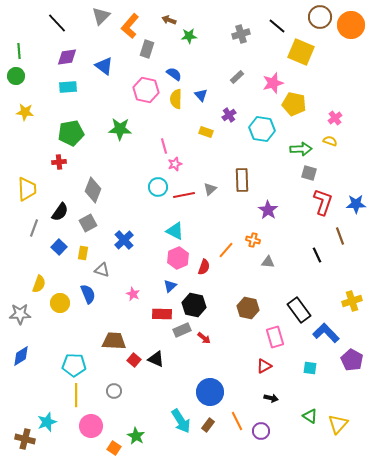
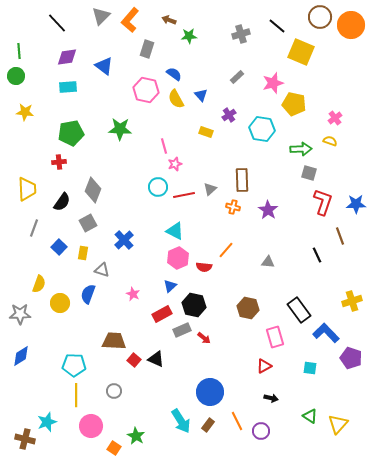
orange L-shape at (130, 26): moved 6 px up
yellow semicircle at (176, 99): rotated 30 degrees counterclockwise
black semicircle at (60, 212): moved 2 px right, 10 px up
orange cross at (253, 240): moved 20 px left, 33 px up
red semicircle at (204, 267): rotated 77 degrees clockwise
blue semicircle at (88, 294): rotated 138 degrees counterclockwise
red rectangle at (162, 314): rotated 30 degrees counterclockwise
purple pentagon at (352, 360): moved 1 px left, 2 px up; rotated 10 degrees counterclockwise
